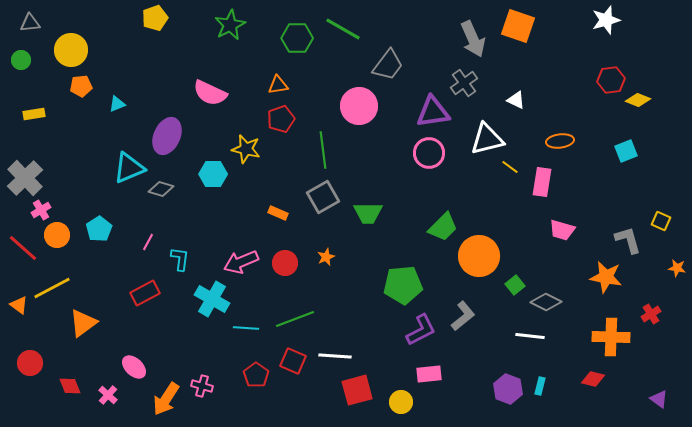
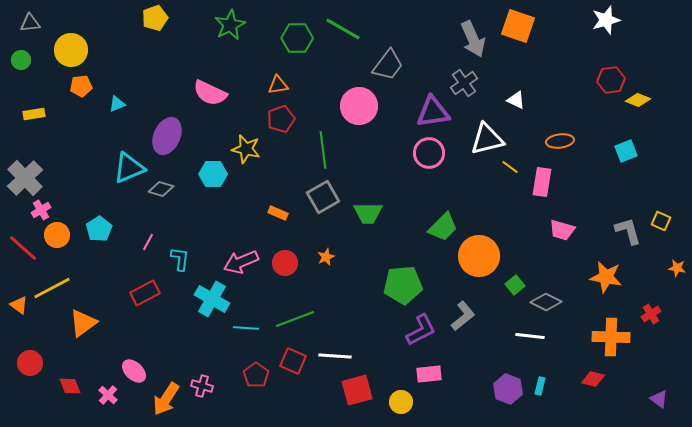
gray L-shape at (628, 240): moved 9 px up
pink ellipse at (134, 367): moved 4 px down
